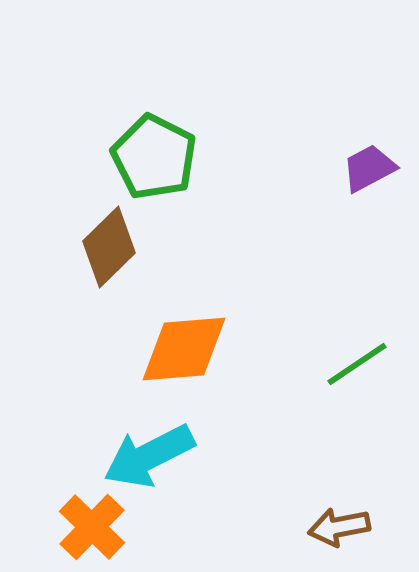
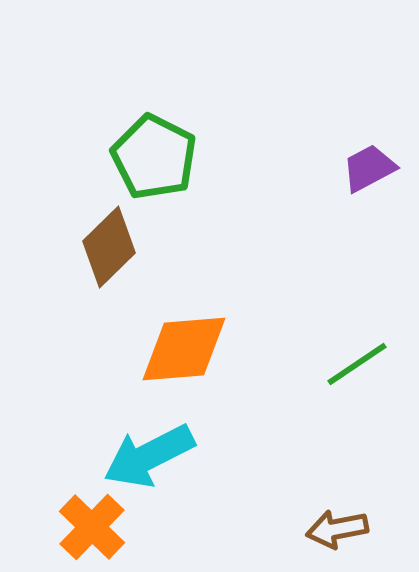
brown arrow: moved 2 px left, 2 px down
